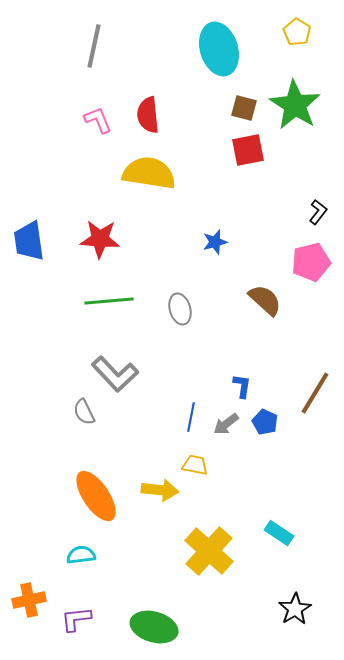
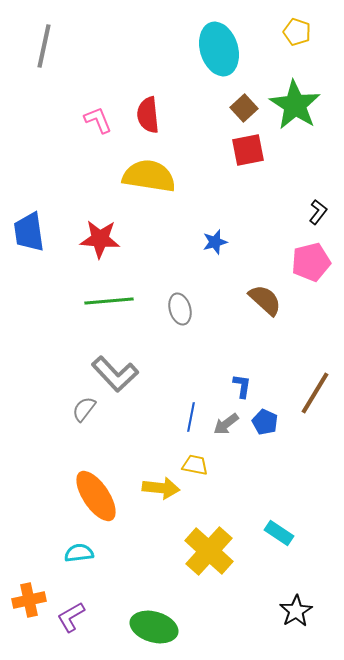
yellow pentagon: rotated 12 degrees counterclockwise
gray line: moved 50 px left
brown square: rotated 32 degrees clockwise
yellow semicircle: moved 3 px down
blue trapezoid: moved 9 px up
gray semicircle: moved 3 px up; rotated 64 degrees clockwise
yellow arrow: moved 1 px right, 2 px up
cyan semicircle: moved 2 px left, 2 px up
black star: moved 1 px right, 2 px down
purple L-shape: moved 5 px left, 2 px up; rotated 24 degrees counterclockwise
